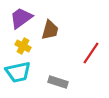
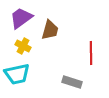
red line: rotated 35 degrees counterclockwise
cyan trapezoid: moved 1 px left, 2 px down
gray rectangle: moved 14 px right
